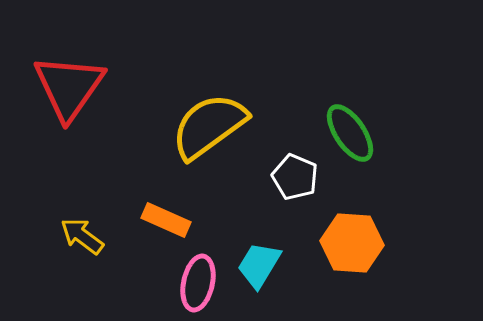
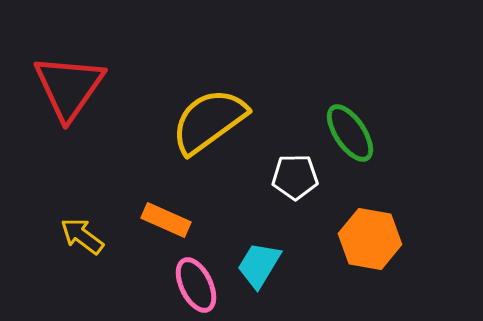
yellow semicircle: moved 5 px up
white pentagon: rotated 24 degrees counterclockwise
orange hexagon: moved 18 px right, 4 px up; rotated 6 degrees clockwise
pink ellipse: moved 2 px left, 2 px down; rotated 38 degrees counterclockwise
